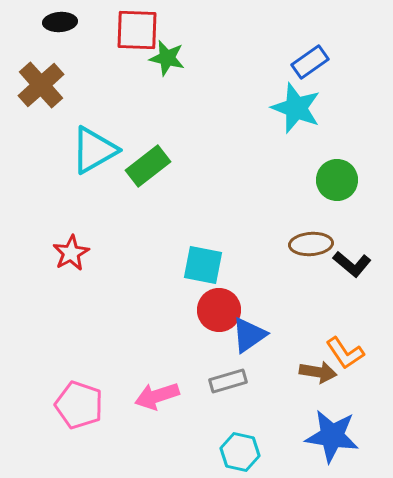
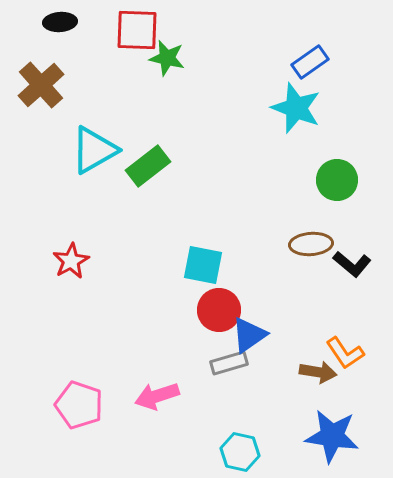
red star: moved 8 px down
gray rectangle: moved 1 px right, 18 px up
